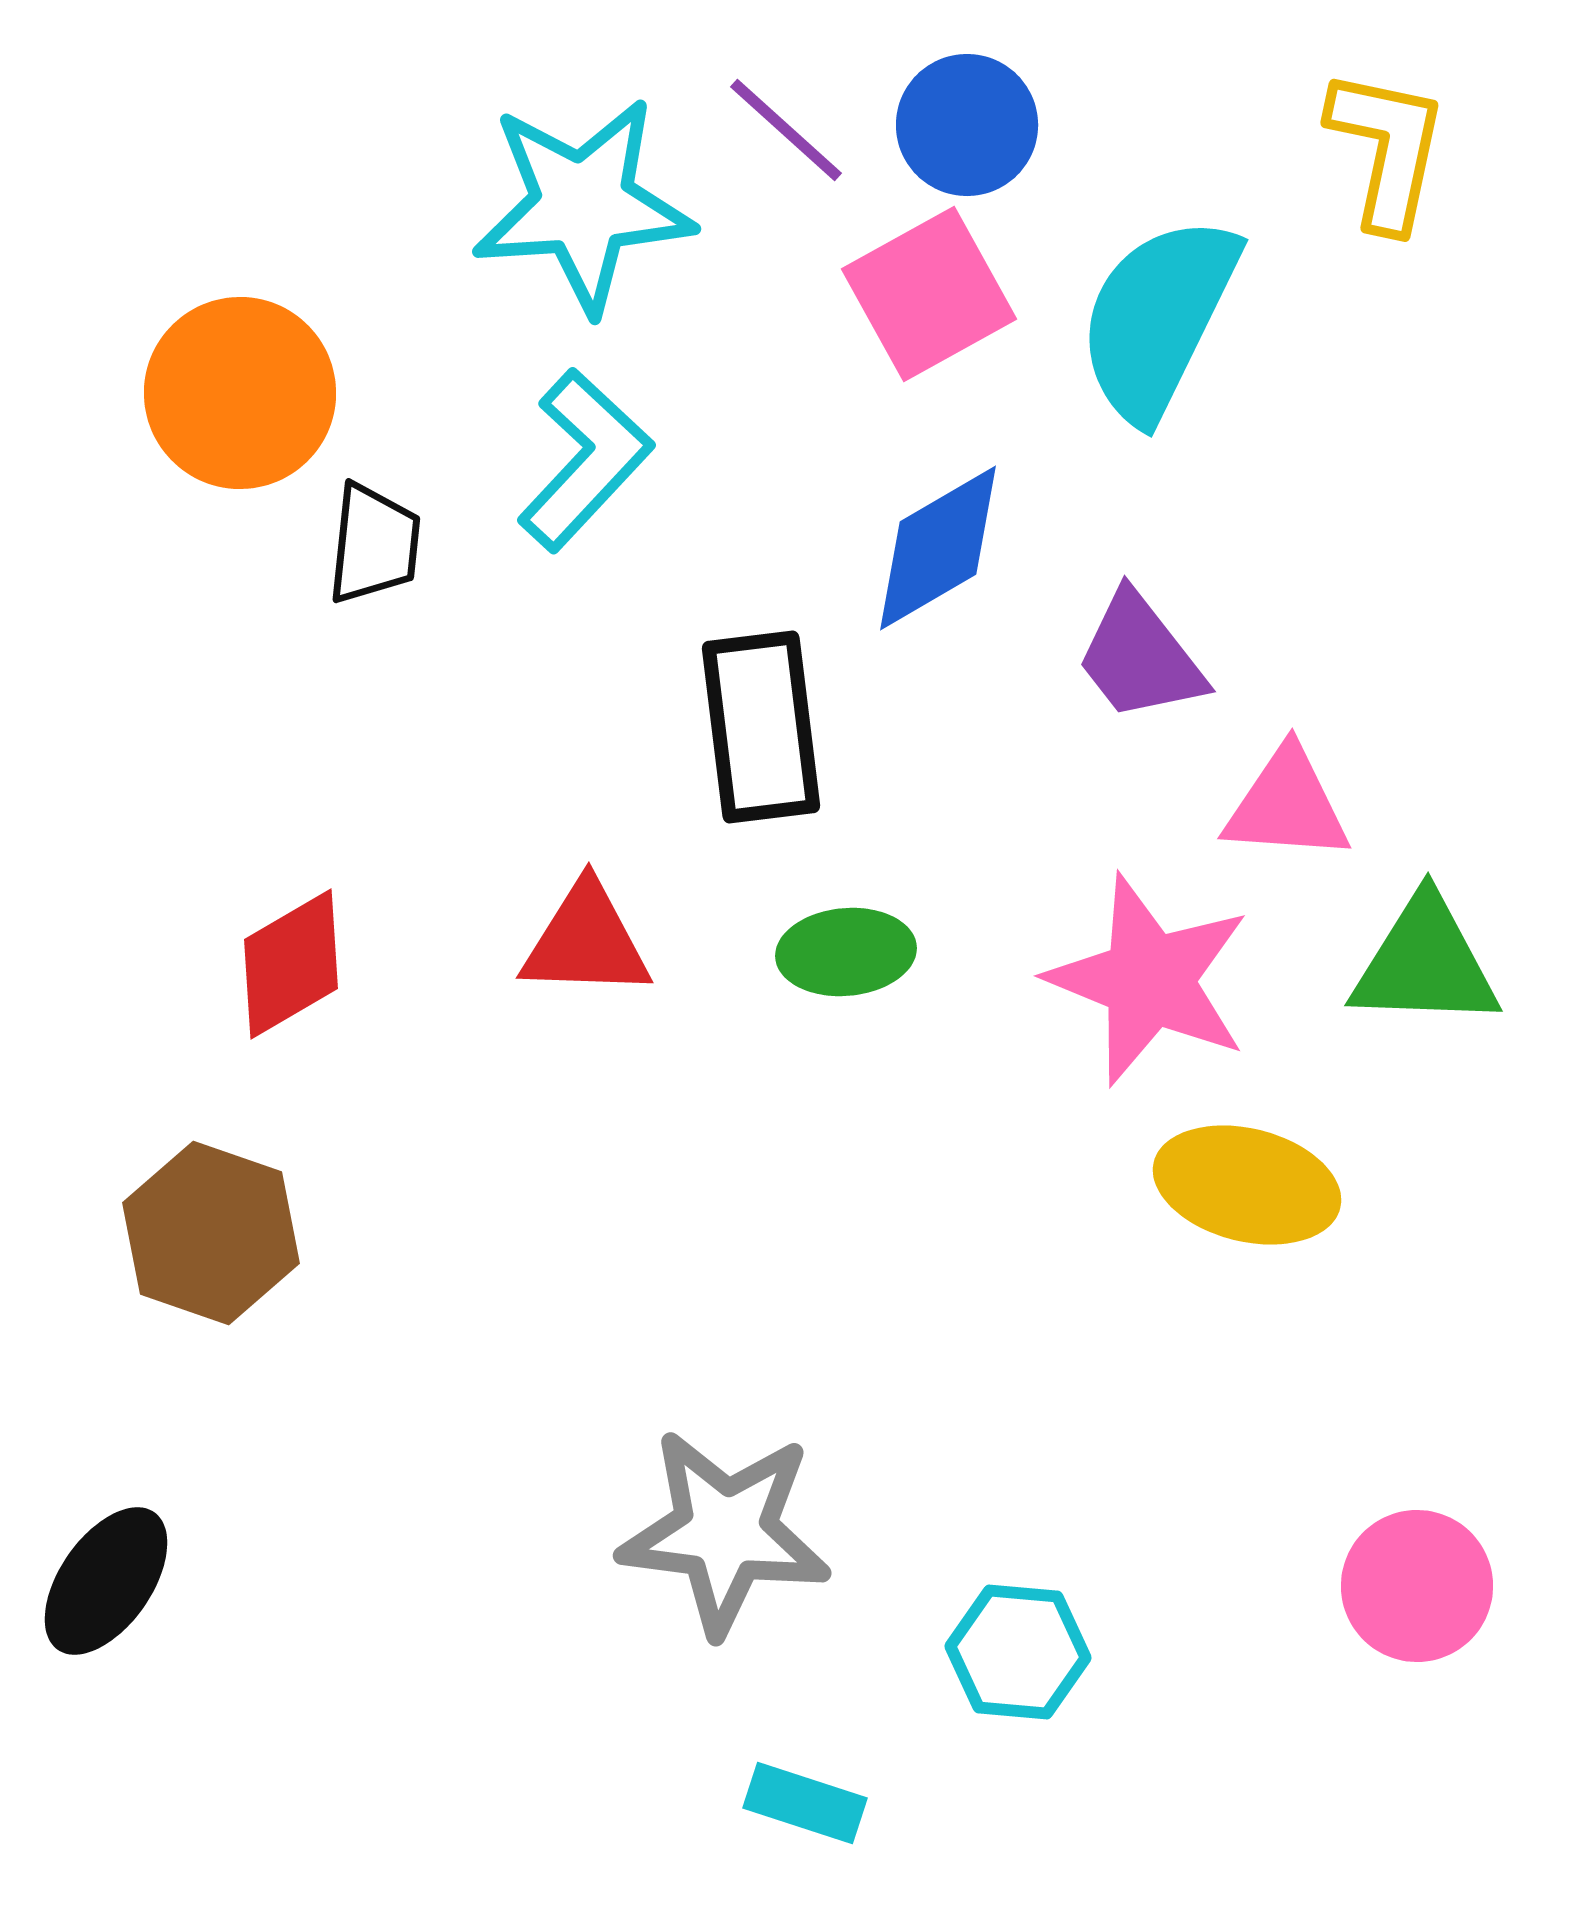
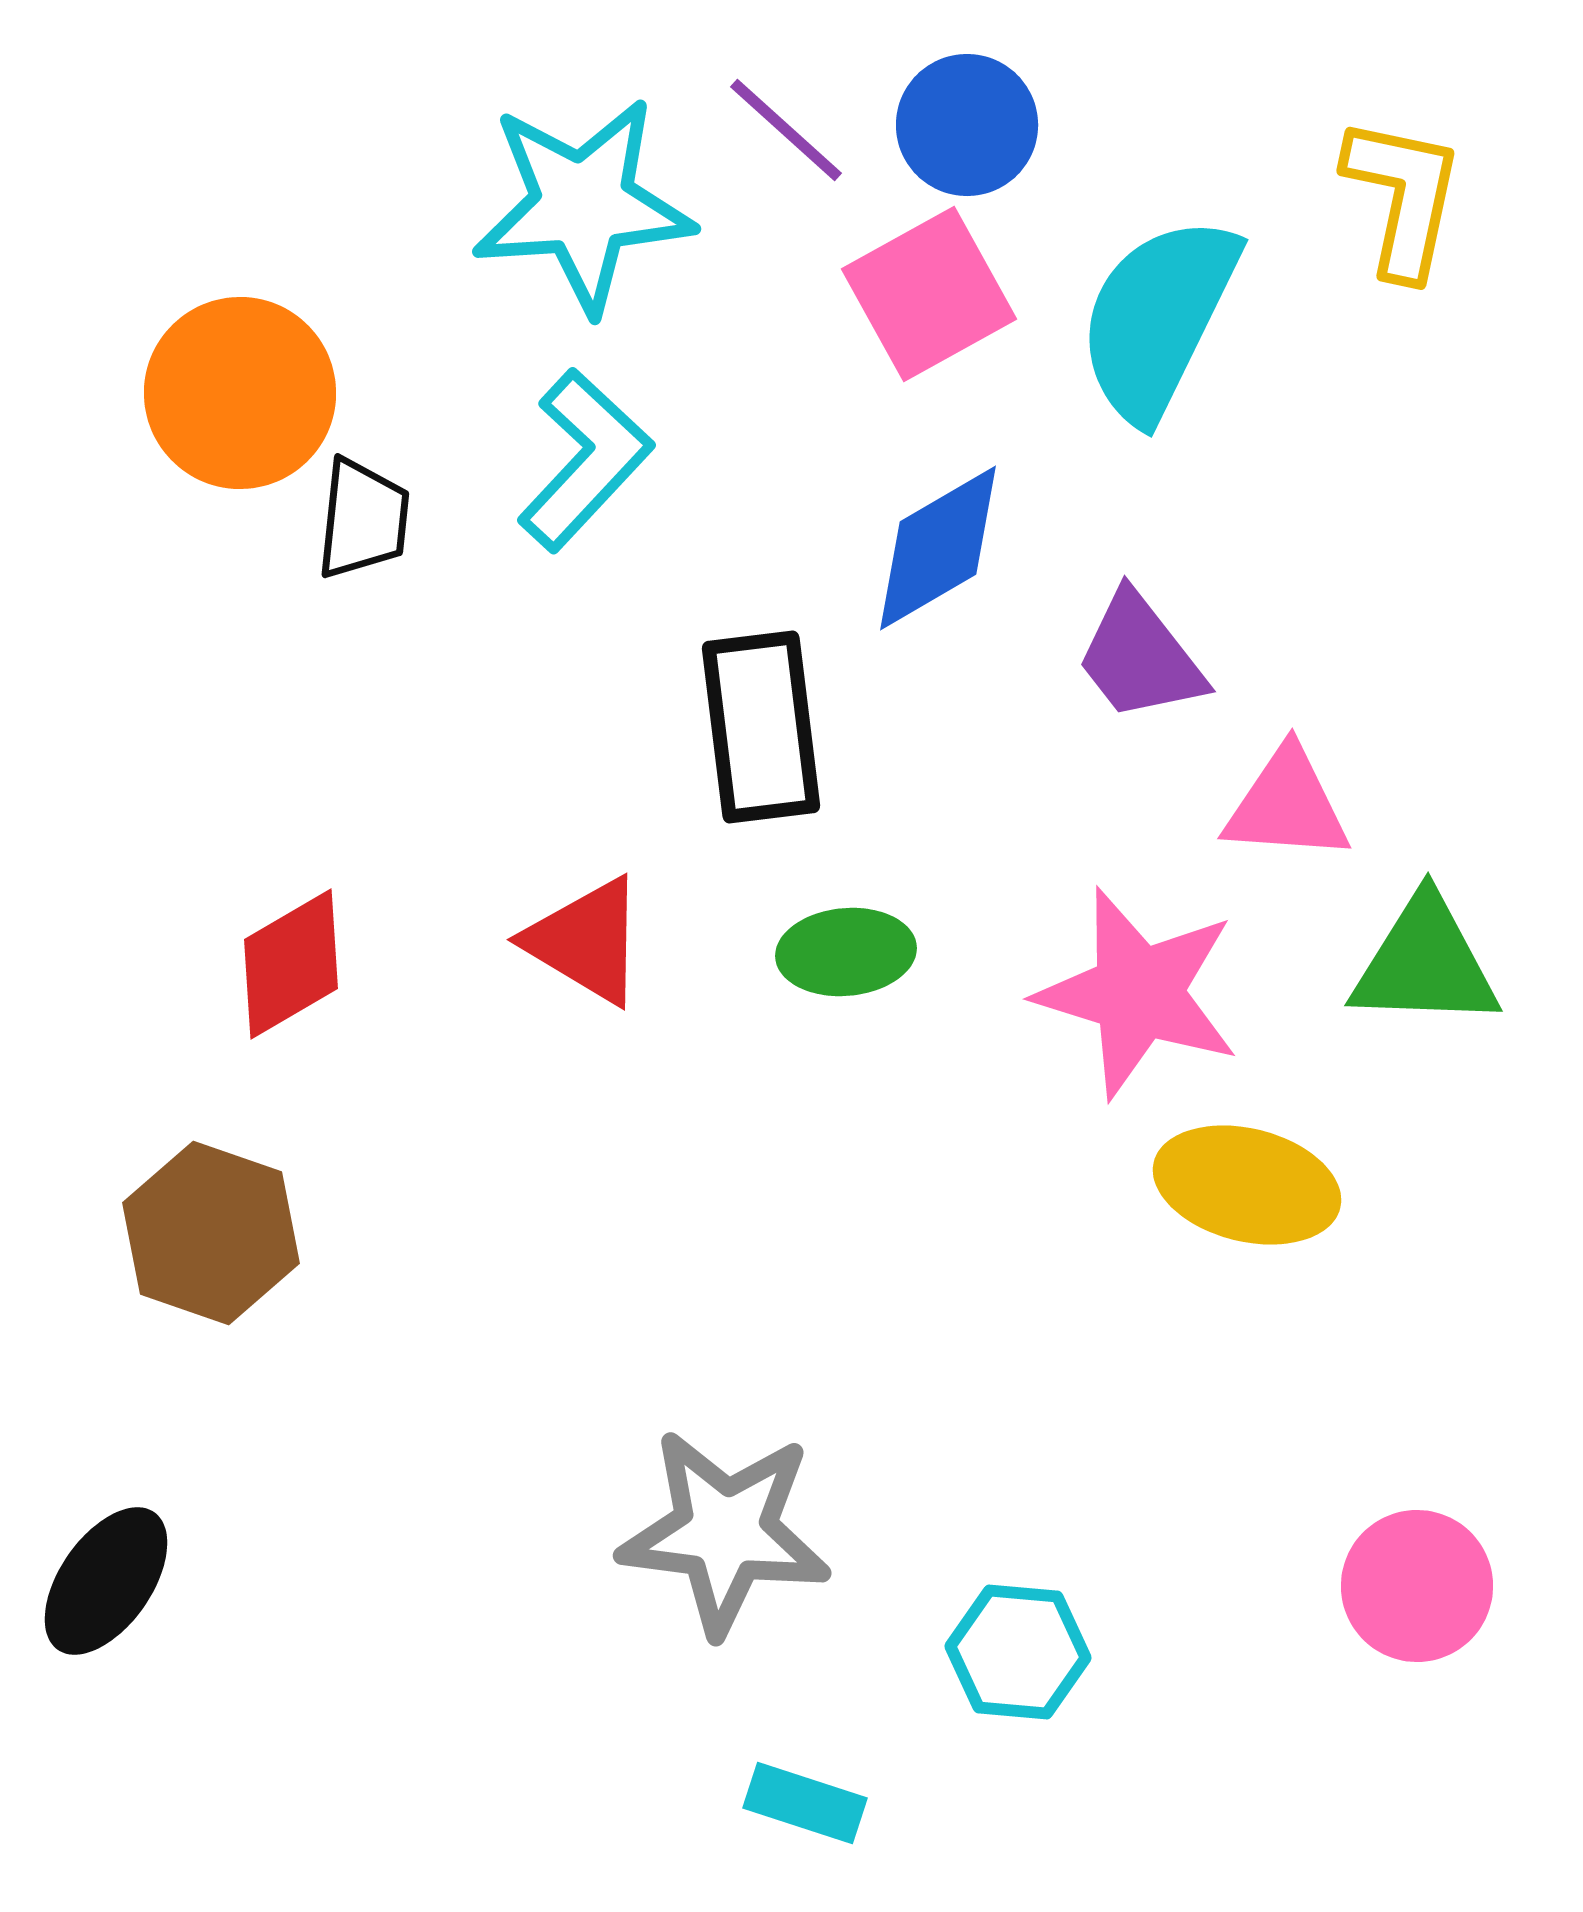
yellow L-shape: moved 16 px right, 48 px down
black trapezoid: moved 11 px left, 25 px up
red triangle: rotated 29 degrees clockwise
pink star: moved 11 px left, 13 px down; rotated 5 degrees counterclockwise
